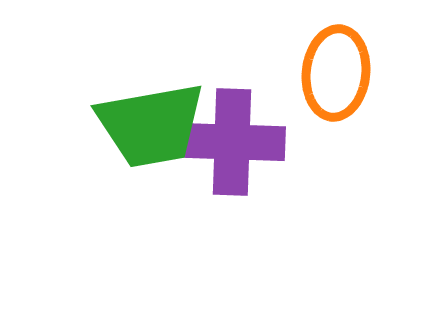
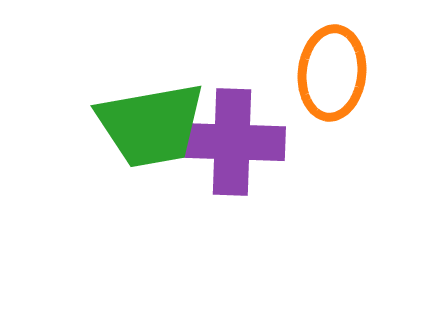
orange ellipse: moved 4 px left
